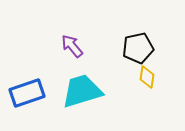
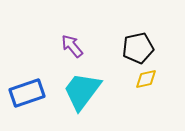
yellow diamond: moved 1 px left, 2 px down; rotated 70 degrees clockwise
cyan trapezoid: rotated 36 degrees counterclockwise
